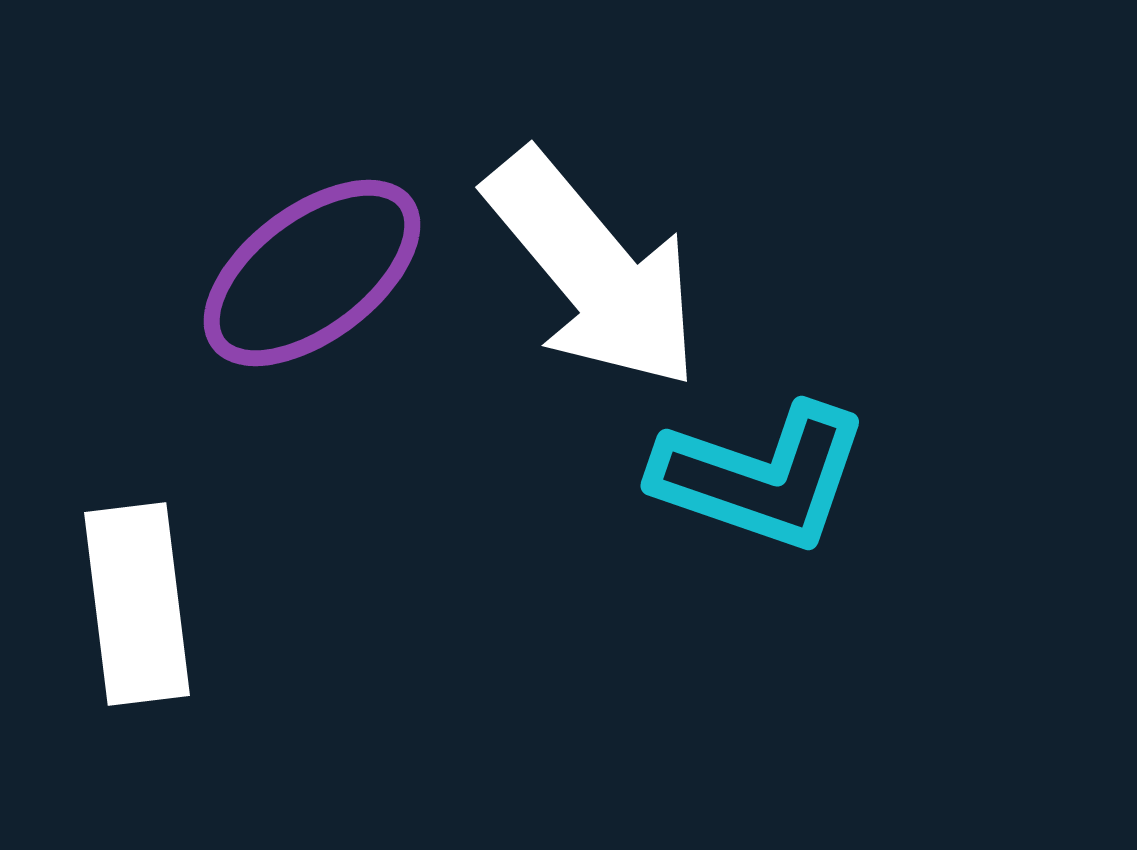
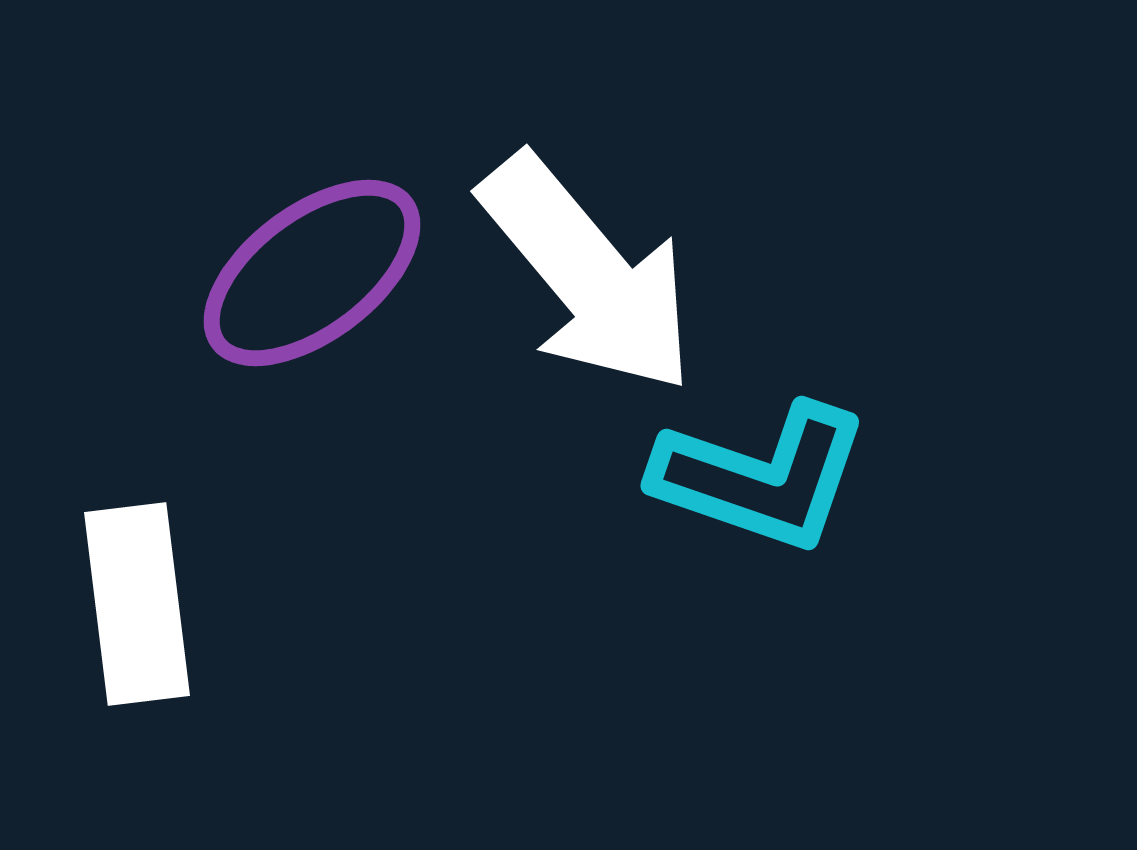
white arrow: moved 5 px left, 4 px down
